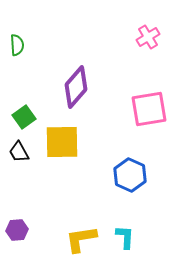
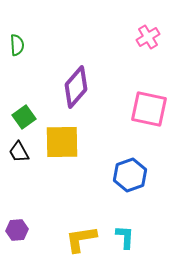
pink square: rotated 21 degrees clockwise
blue hexagon: rotated 16 degrees clockwise
